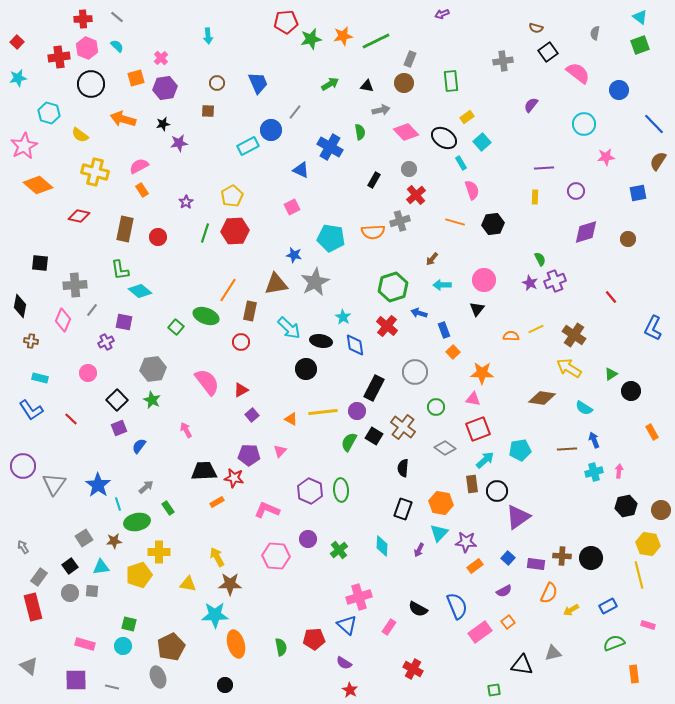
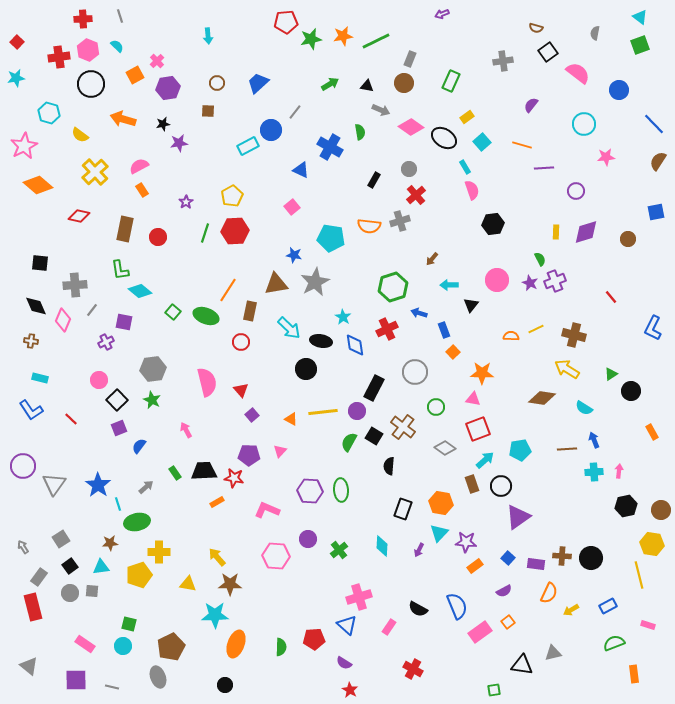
gray line at (117, 17): moved 3 px right, 1 px up; rotated 32 degrees clockwise
pink hexagon at (87, 48): moved 1 px right, 2 px down
pink cross at (161, 58): moved 4 px left, 3 px down
cyan star at (18, 78): moved 2 px left
orange square at (136, 78): moved 1 px left, 3 px up; rotated 12 degrees counterclockwise
green rectangle at (451, 81): rotated 30 degrees clockwise
blue trapezoid at (258, 83): rotated 110 degrees counterclockwise
purple hexagon at (165, 88): moved 3 px right
gray arrow at (381, 110): rotated 36 degrees clockwise
pink diamond at (406, 132): moved 5 px right, 5 px up; rotated 10 degrees counterclockwise
cyan rectangle at (461, 163): moved 4 px right, 4 px down
yellow cross at (95, 172): rotated 32 degrees clockwise
blue square at (638, 193): moved 18 px right, 19 px down
yellow rectangle at (535, 197): moved 21 px right, 35 px down
pink square at (292, 207): rotated 14 degrees counterclockwise
orange line at (455, 222): moved 67 px right, 77 px up
orange semicircle at (373, 232): moved 4 px left, 6 px up; rotated 10 degrees clockwise
pink circle at (484, 280): moved 13 px right
cyan arrow at (442, 285): moved 7 px right
black diamond at (20, 306): moved 16 px right; rotated 35 degrees counterclockwise
black triangle at (477, 309): moved 6 px left, 4 px up
red cross at (387, 326): moved 3 px down; rotated 25 degrees clockwise
green square at (176, 327): moved 3 px left, 15 px up
brown cross at (574, 335): rotated 20 degrees counterclockwise
yellow arrow at (569, 368): moved 2 px left, 1 px down
pink circle at (88, 373): moved 11 px right, 7 px down
pink semicircle at (207, 382): rotated 24 degrees clockwise
red triangle at (241, 390): rotated 42 degrees counterclockwise
black semicircle at (403, 468): moved 14 px left, 2 px up
cyan cross at (594, 472): rotated 12 degrees clockwise
brown rectangle at (472, 484): rotated 12 degrees counterclockwise
purple hexagon at (310, 491): rotated 20 degrees counterclockwise
black circle at (497, 491): moved 4 px right, 5 px up
green rectangle at (168, 508): moved 7 px right, 35 px up
gray square at (84, 538): moved 23 px left, 1 px down
brown star at (114, 541): moved 4 px left, 2 px down
yellow hexagon at (648, 544): moved 4 px right
yellow arrow at (217, 557): rotated 12 degrees counterclockwise
pink rectangle at (85, 644): rotated 18 degrees clockwise
orange ellipse at (236, 644): rotated 36 degrees clockwise
green semicircle at (281, 647): rotated 12 degrees clockwise
